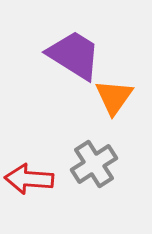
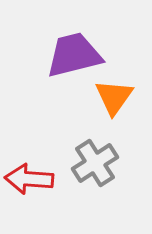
purple trapezoid: rotated 46 degrees counterclockwise
gray cross: moved 1 px right, 1 px up
